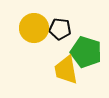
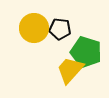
yellow trapezoid: moved 4 px right; rotated 52 degrees clockwise
